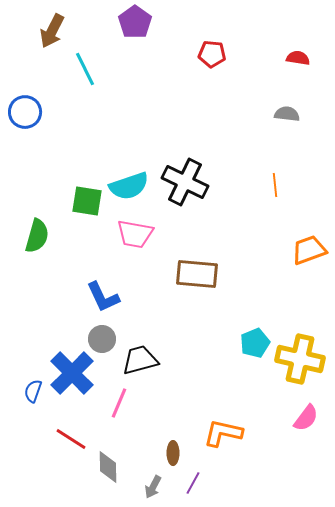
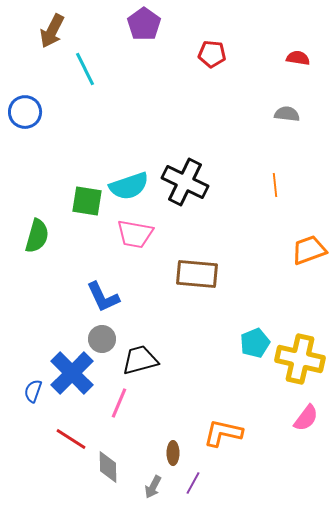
purple pentagon: moved 9 px right, 2 px down
